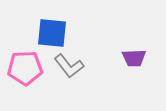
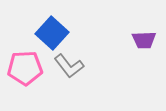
blue square: rotated 36 degrees clockwise
purple trapezoid: moved 10 px right, 18 px up
